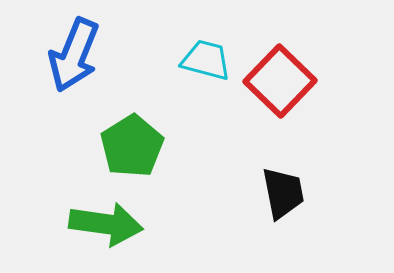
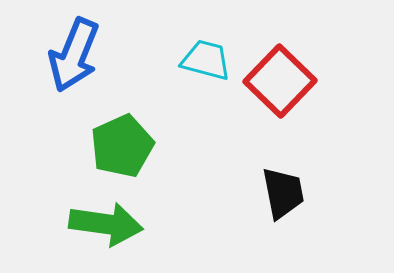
green pentagon: moved 10 px left; rotated 8 degrees clockwise
